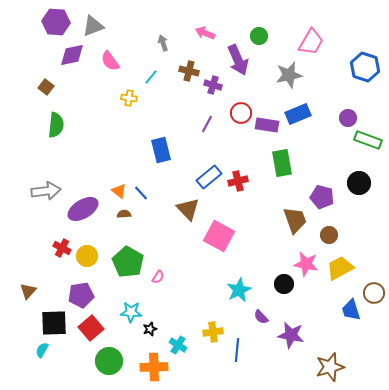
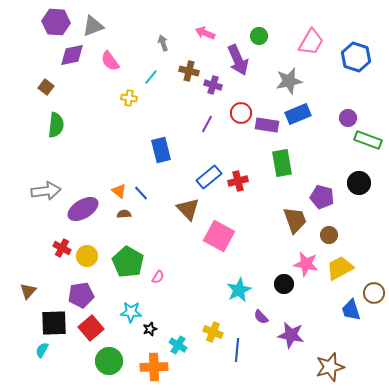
blue hexagon at (365, 67): moved 9 px left, 10 px up
gray star at (289, 75): moved 6 px down
yellow cross at (213, 332): rotated 30 degrees clockwise
